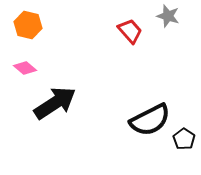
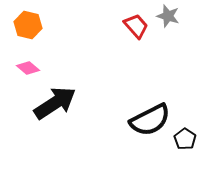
red trapezoid: moved 6 px right, 5 px up
pink diamond: moved 3 px right
black pentagon: moved 1 px right
